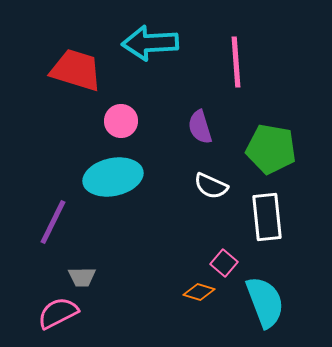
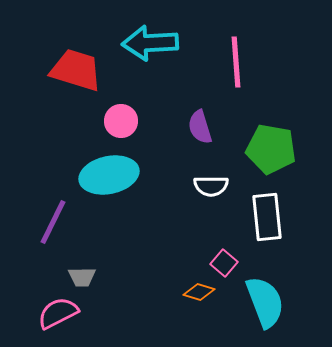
cyan ellipse: moved 4 px left, 2 px up
white semicircle: rotated 24 degrees counterclockwise
